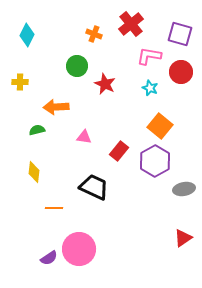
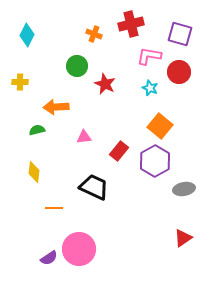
red cross: rotated 25 degrees clockwise
red circle: moved 2 px left
pink triangle: rotated 14 degrees counterclockwise
